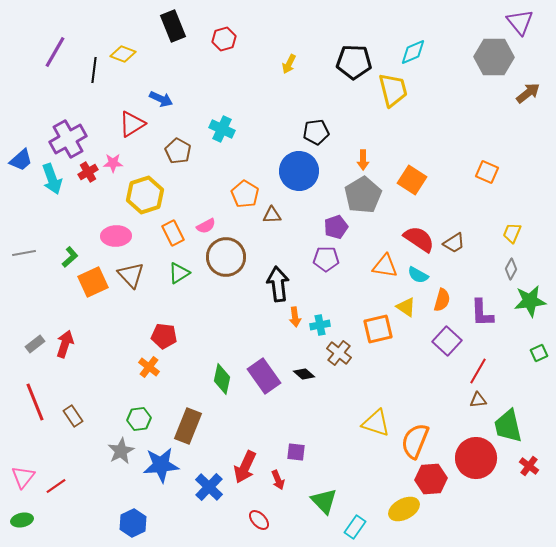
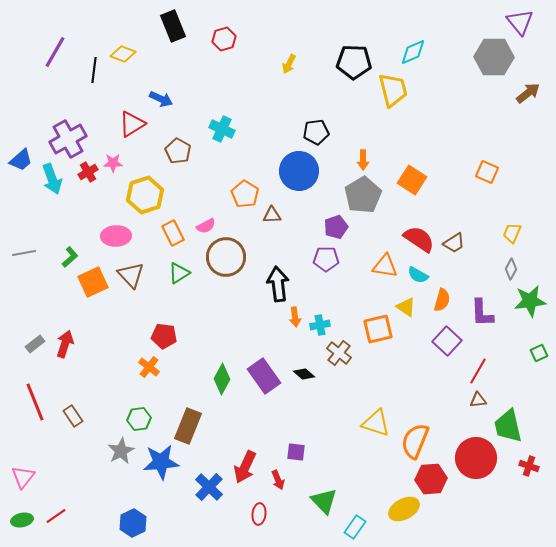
green diamond at (222, 379): rotated 16 degrees clockwise
blue star at (161, 465): moved 3 px up
red cross at (529, 466): rotated 18 degrees counterclockwise
red line at (56, 486): moved 30 px down
red ellipse at (259, 520): moved 6 px up; rotated 50 degrees clockwise
